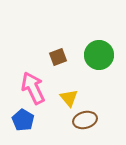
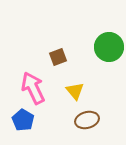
green circle: moved 10 px right, 8 px up
yellow triangle: moved 6 px right, 7 px up
brown ellipse: moved 2 px right
